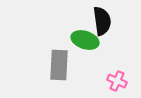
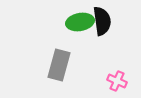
green ellipse: moved 5 px left, 18 px up; rotated 28 degrees counterclockwise
gray rectangle: rotated 12 degrees clockwise
